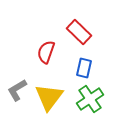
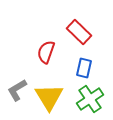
yellow triangle: rotated 8 degrees counterclockwise
